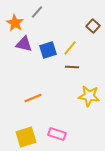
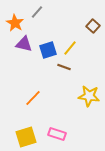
brown line: moved 8 px left; rotated 16 degrees clockwise
orange line: rotated 24 degrees counterclockwise
